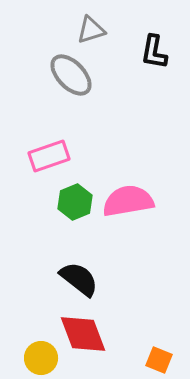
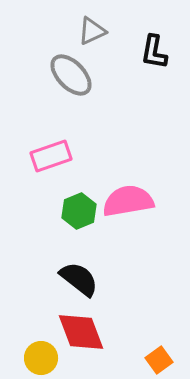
gray triangle: moved 1 px right, 1 px down; rotated 8 degrees counterclockwise
pink rectangle: moved 2 px right
green hexagon: moved 4 px right, 9 px down
red diamond: moved 2 px left, 2 px up
orange square: rotated 32 degrees clockwise
